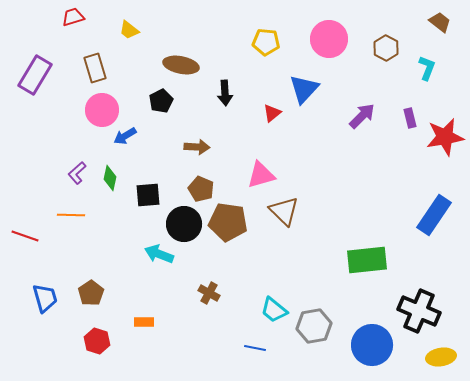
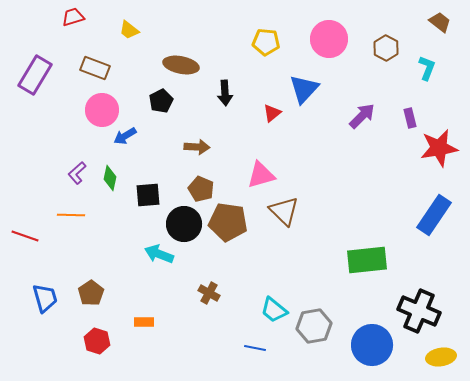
brown rectangle at (95, 68): rotated 52 degrees counterclockwise
red star at (445, 137): moved 6 px left, 11 px down
